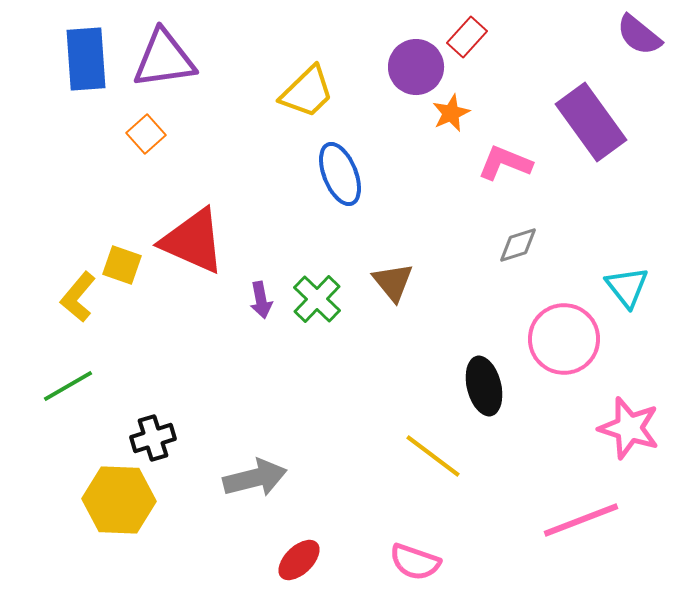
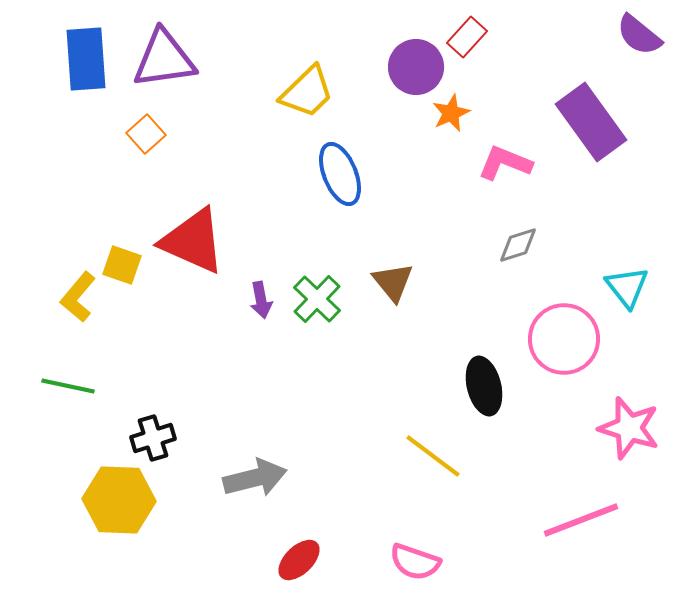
green line: rotated 42 degrees clockwise
